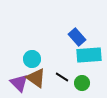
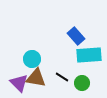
blue rectangle: moved 1 px left, 1 px up
brown triangle: rotated 25 degrees counterclockwise
